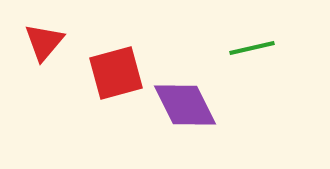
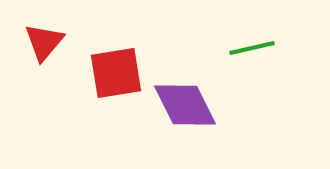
red square: rotated 6 degrees clockwise
